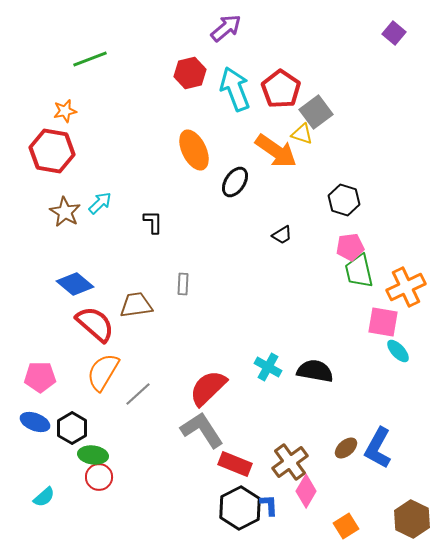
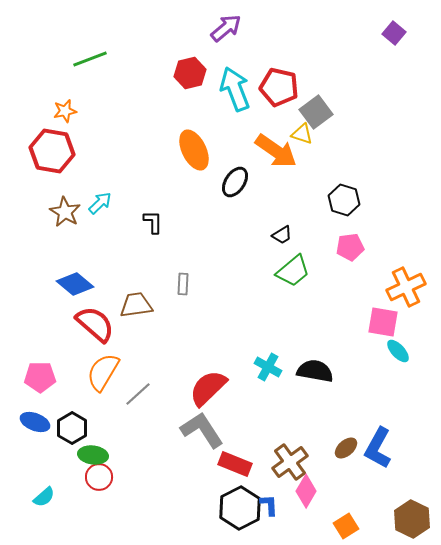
red pentagon at (281, 89): moved 2 px left, 2 px up; rotated 21 degrees counterclockwise
green trapezoid at (359, 271): moved 66 px left; rotated 117 degrees counterclockwise
